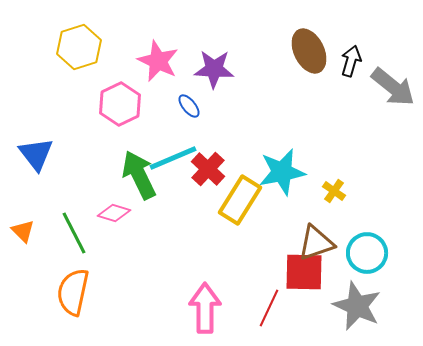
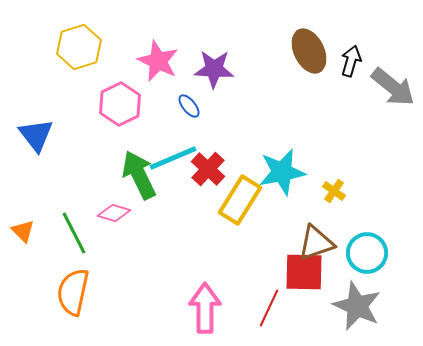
blue triangle: moved 19 px up
